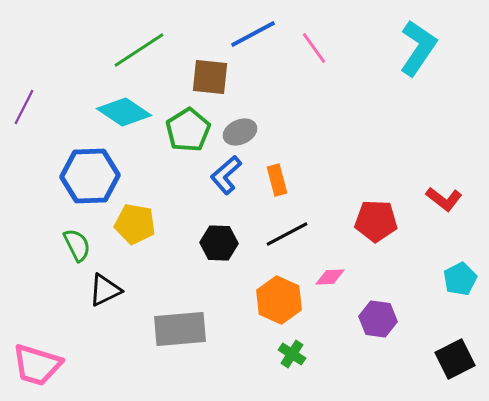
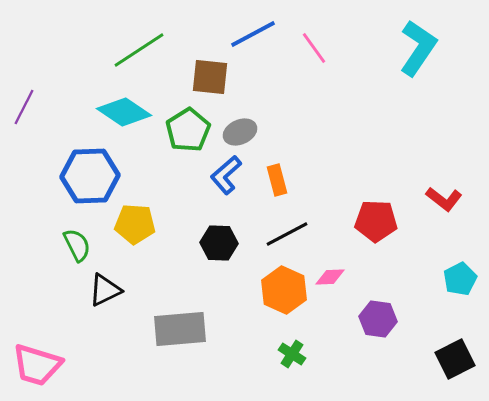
yellow pentagon: rotated 6 degrees counterclockwise
orange hexagon: moved 5 px right, 10 px up
